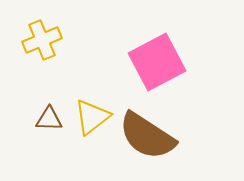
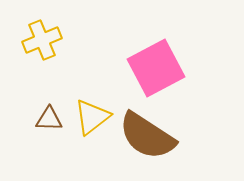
pink square: moved 1 px left, 6 px down
